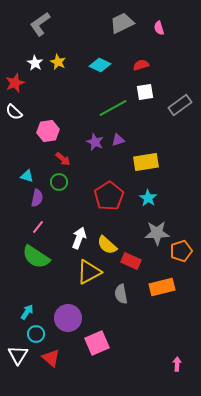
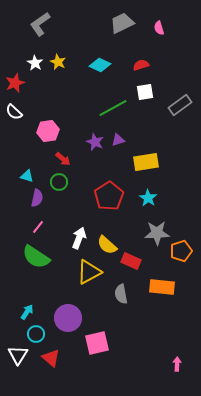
orange rectangle: rotated 20 degrees clockwise
pink square: rotated 10 degrees clockwise
